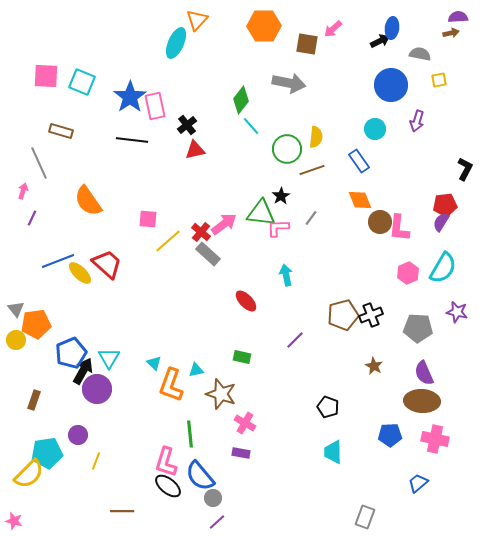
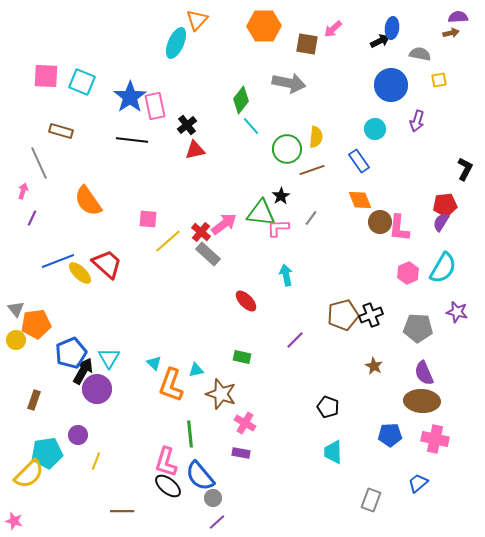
gray rectangle at (365, 517): moved 6 px right, 17 px up
